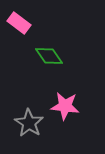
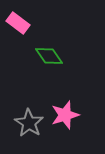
pink rectangle: moved 1 px left
pink star: moved 9 px down; rotated 24 degrees counterclockwise
